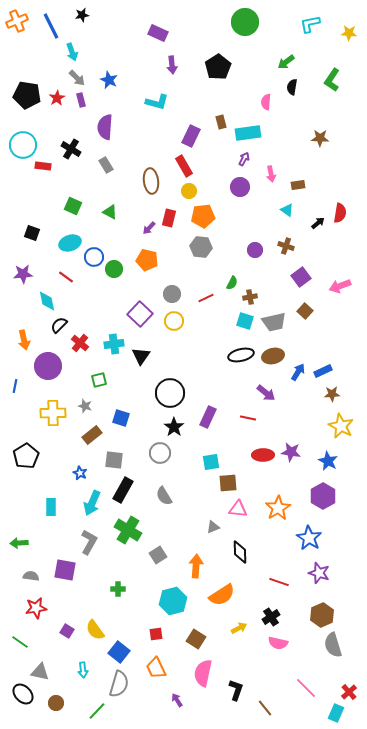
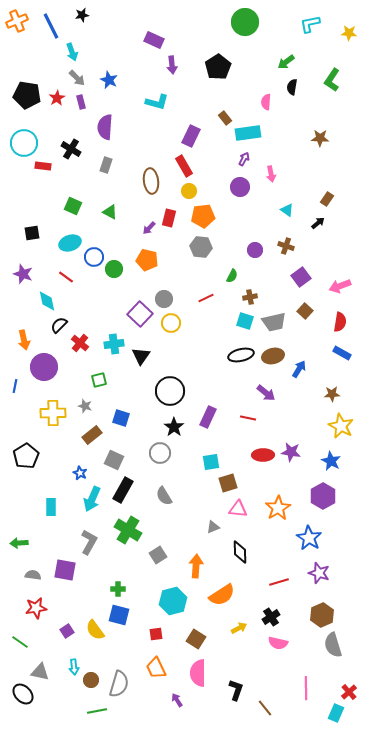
purple rectangle at (158, 33): moved 4 px left, 7 px down
purple rectangle at (81, 100): moved 2 px down
brown rectangle at (221, 122): moved 4 px right, 4 px up; rotated 24 degrees counterclockwise
cyan circle at (23, 145): moved 1 px right, 2 px up
gray rectangle at (106, 165): rotated 49 degrees clockwise
brown rectangle at (298, 185): moved 29 px right, 14 px down; rotated 48 degrees counterclockwise
red semicircle at (340, 213): moved 109 px down
black square at (32, 233): rotated 28 degrees counterclockwise
purple star at (23, 274): rotated 24 degrees clockwise
green semicircle at (232, 283): moved 7 px up
gray circle at (172, 294): moved 8 px left, 5 px down
yellow circle at (174, 321): moved 3 px left, 2 px down
purple circle at (48, 366): moved 4 px left, 1 px down
blue rectangle at (323, 371): moved 19 px right, 18 px up; rotated 54 degrees clockwise
blue arrow at (298, 372): moved 1 px right, 3 px up
black circle at (170, 393): moved 2 px up
gray square at (114, 460): rotated 18 degrees clockwise
blue star at (328, 461): moved 3 px right
brown square at (228, 483): rotated 12 degrees counterclockwise
cyan arrow at (92, 503): moved 4 px up
gray semicircle at (31, 576): moved 2 px right, 1 px up
red line at (279, 582): rotated 36 degrees counterclockwise
purple square at (67, 631): rotated 24 degrees clockwise
blue square at (119, 652): moved 37 px up; rotated 25 degrees counterclockwise
cyan arrow at (83, 670): moved 9 px left, 3 px up
pink semicircle at (203, 673): moved 5 px left; rotated 12 degrees counterclockwise
pink line at (306, 688): rotated 45 degrees clockwise
brown circle at (56, 703): moved 35 px right, 23 px up
green line at (97, 711): rotated 36 degrees clockwise
